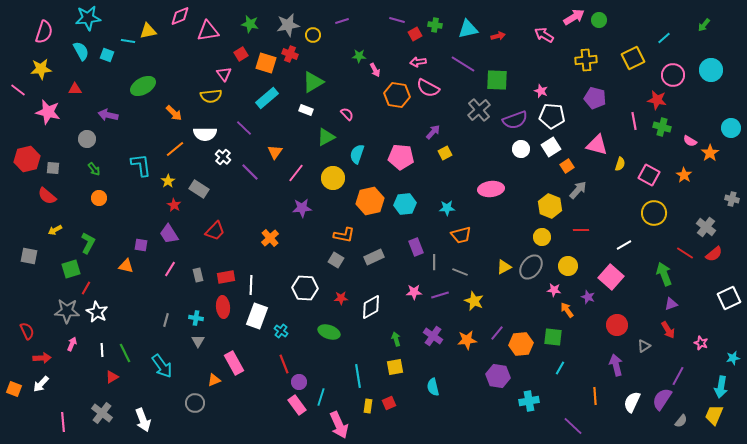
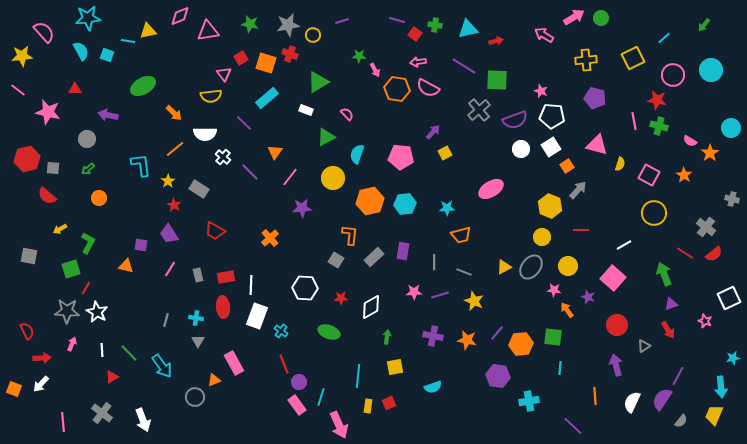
green circle at (599, 20): moved 2 px right, 2 px up
pink semicircle at (44, 32): rotated 60 degrees counterclockwise
red square at (415, 34): rotated 24 degrees counterclockwise
red arrow at (498, 36): moved 2 px left, 5 px down
red square at (241, 54): moved 4 px down
purple line at (463, 64): moved 1 px right, 2 px down
yellow star at (41, 69): moved 19 px left, 13 px up
green triangle at (313, 82): moved 5 px right
orange hexagon at (397, 95): moved 6 px up
green cross at (662, 127): moved 3 px left, 1 px up
purple line at (244, 128): moved 5 px up
green arrow at (94, 169): moved 6 px left; rotated 88 degrees clockwise
pink line at (296, 173): moved 6 px left, 4 px down
pink ellipse at (491, 189): rotated 25 degrees counterclockwise
yellow arrow at (55, 230): moved 5 px right, 1 px up
red trapezoid at (215, 231): rotated 75 degrees clockwise
orange L-shape at (344, 235): moved 6 px right; rotated 95 degrees counterclockwise
purple rectangle at (416, 247): moved 13 px left, 4 px down; rotated 30 degrees clockwise
gray rectangle at (374, 257): rotated 18 degrees counterclockwise
gray line at (460, 272): moved 4 px right
pink square at (611, 277): moved 2 px right, 1 px down
purple cross at (433, 336): rotated 24 degrees counterclockwise
green arrow at (396, 339): moved 9 px left, 2 px up; rotated 24 degrees clockwise
orange star at (467, 340): rotated 18 degrees clockwise
pink star at (701, 343): moved 4 px right, 22 px up
green line at (125, 353): moved 4 px right; rotated 18 degrees counterclockwise
cyan line at (560, 368): rotated 24 degrees counterclockwise
cyan line at (358, 376): rotated 15 degrees clockwise
cyan semicircle at (433, 387): rotated 96 degrees counterclockwise
cyan arrow at (721, 387): rotated 15 degrees counterclockwise
gray circle at (195, 403): moved 6 px up
